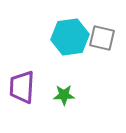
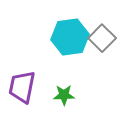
gray square: rotated 32 degrees clockwise
purple trapezoid: rotated 8 degrees clockwise
